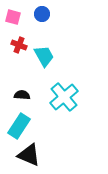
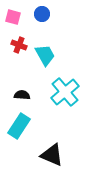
cyan trapezoid: moved 1 px right, 1 px up
cyan cross: moved 1 px right, 5 px up
black triangle: moved 23 px right
